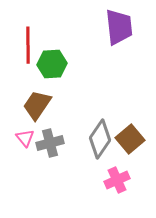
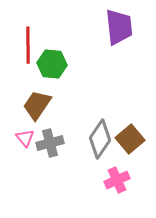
green hexagon: rotated 8 degrees clockwise
